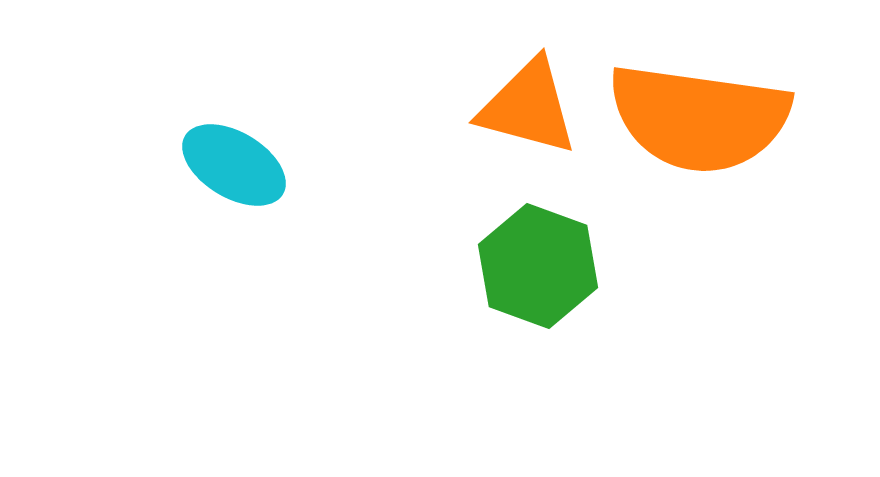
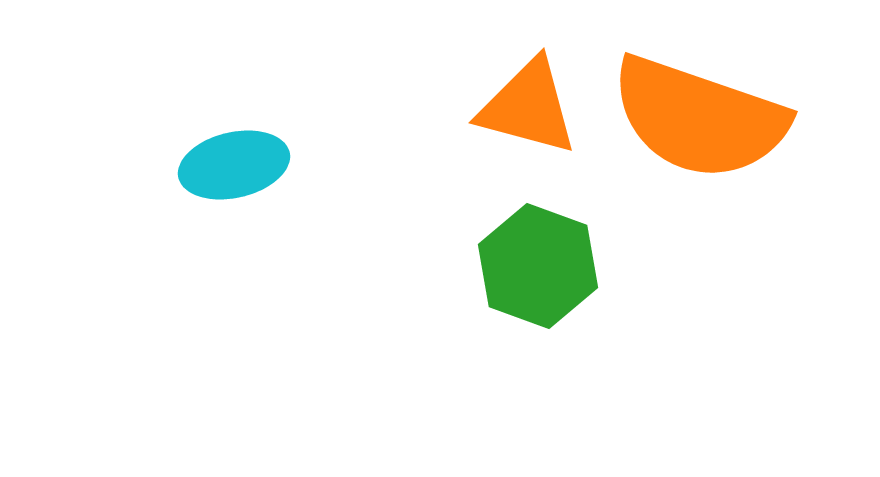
orange semicircle: rotated 11 degrees clockwise
cyan ellipse: rotated 44 degrees counterclockwise
